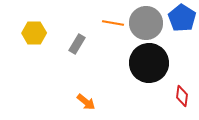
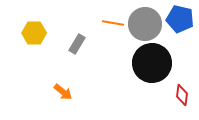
blue pentagon: moved 2 px left, 1 px down; rotated 20 degrees counterclockwise
gray circle: moved 1 px left, 1 px down
black circle: moved 3 px right
red diamond: moved 1 px up
orange arrow: moved 23 px left, 10 px up
